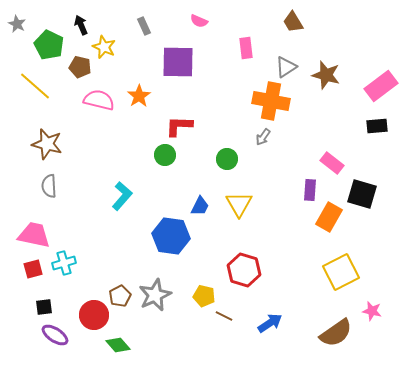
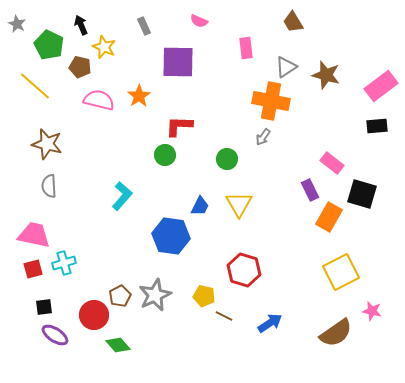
purple rectangle at (310, 190): rotated 30 degrees counterclockwise
